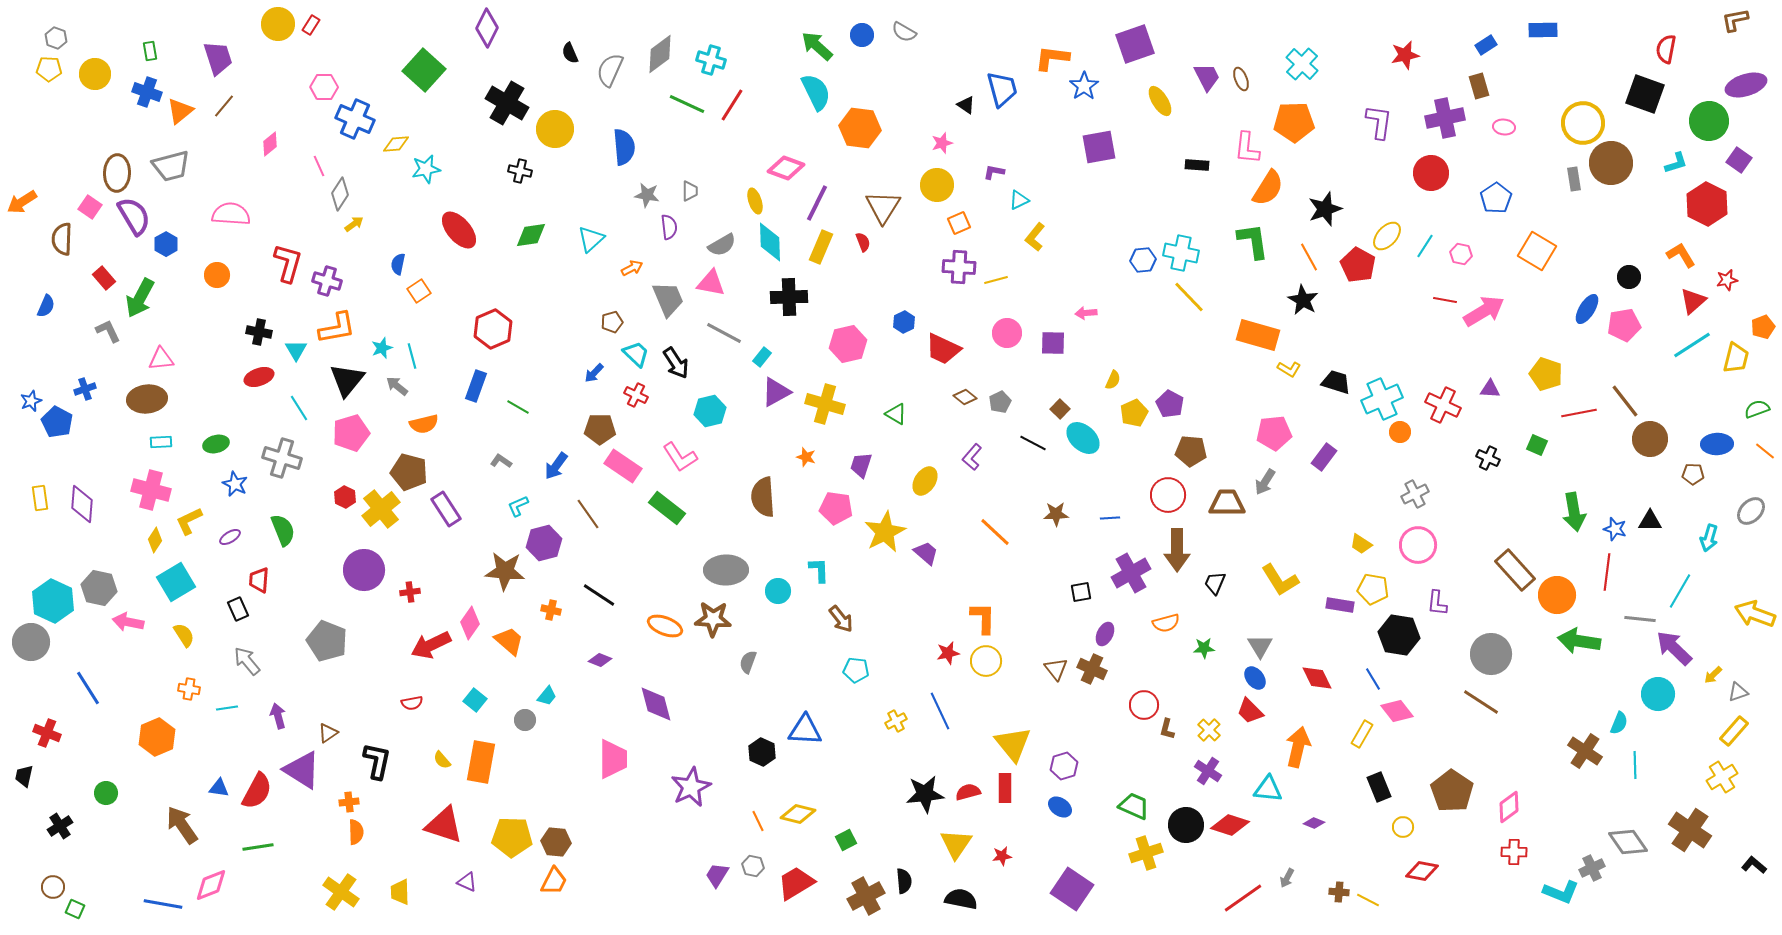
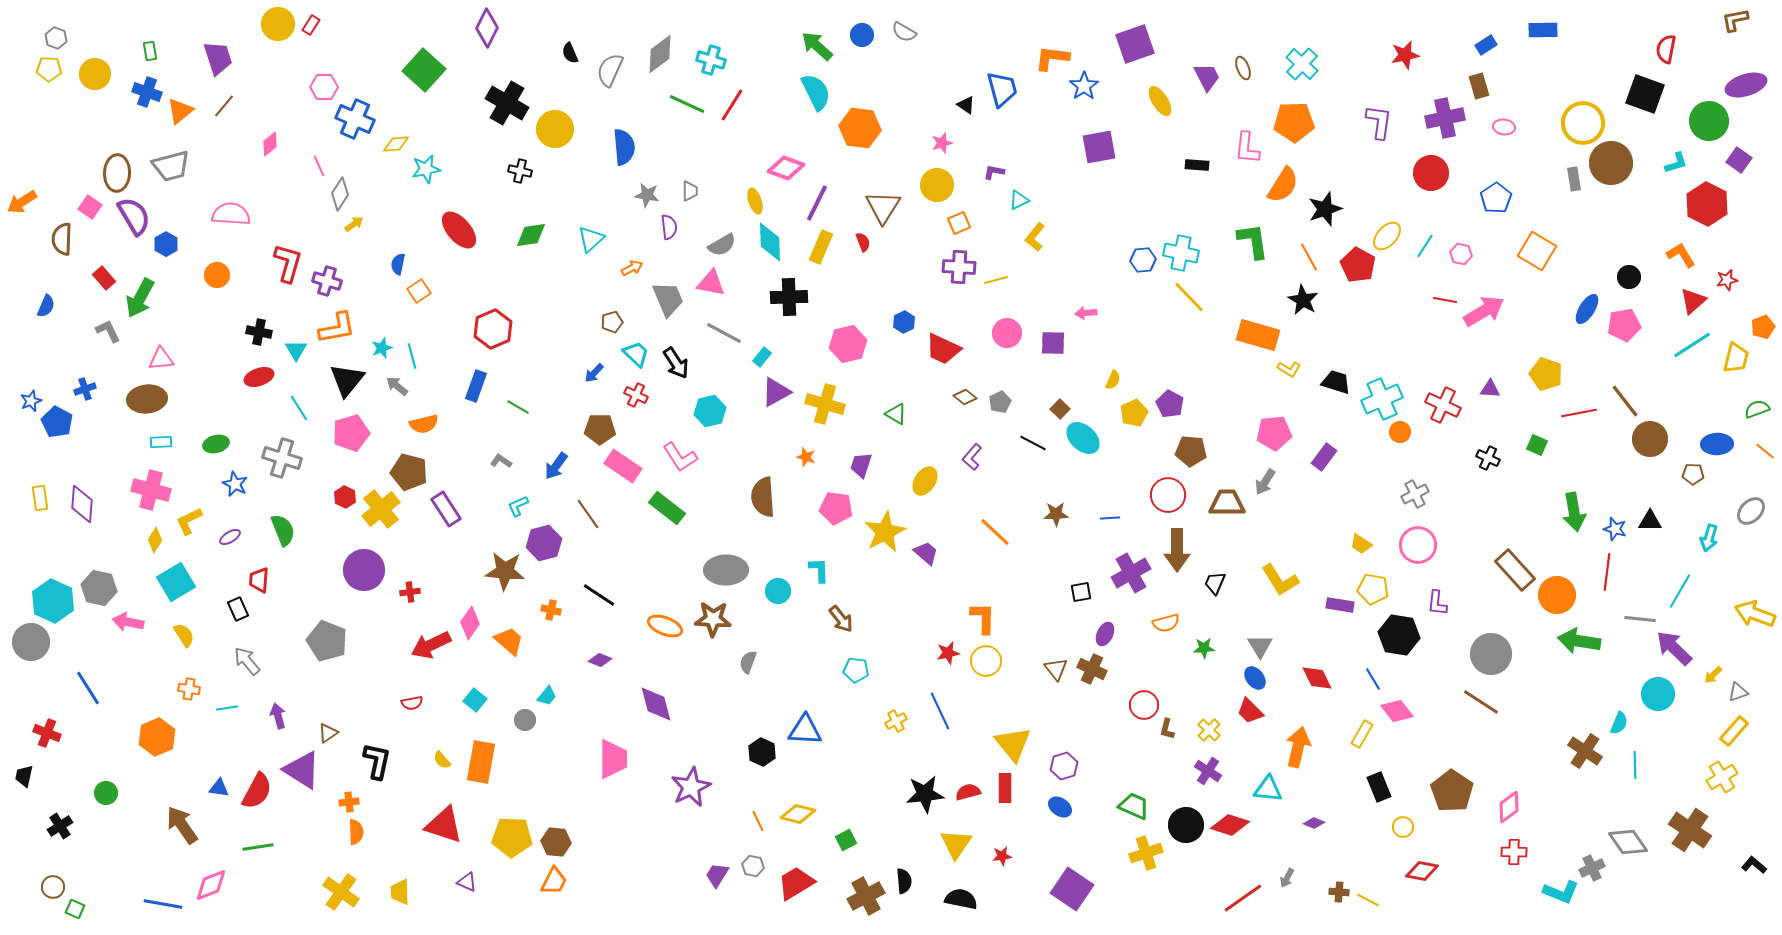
brown ellipse at (1241, 79): moved 2 px right, 11 px up
orange semicircle at (1268, 188): moved 15 px right, 3 px up
